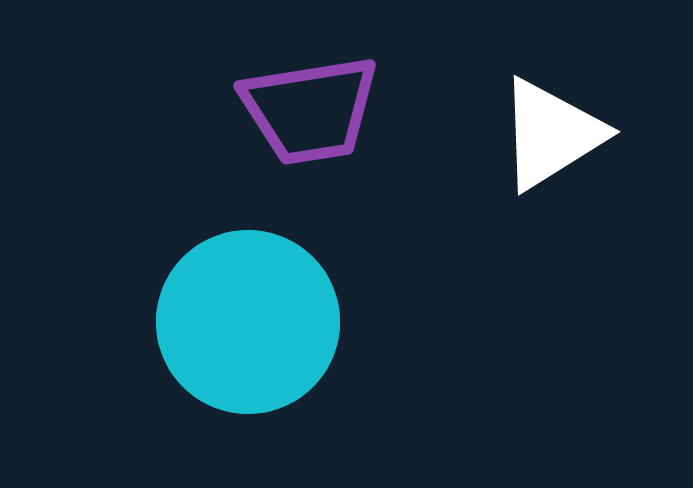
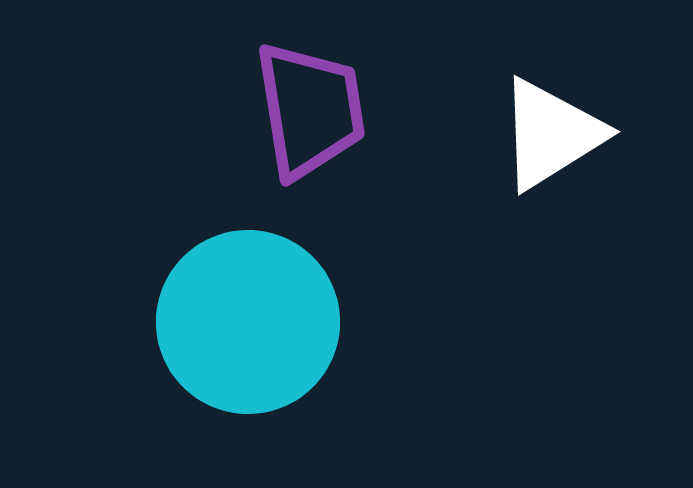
purple trapezoid: rotated 90 degrees counterclockwise
